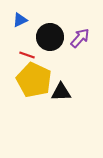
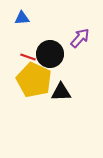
blue triangle: moved 2 px right, 2 px up; rotated 21 degrees clockwise
black circle: moved 17 px down
red line: moved 1 px right, 2 px down
